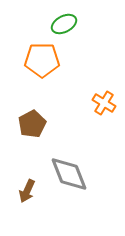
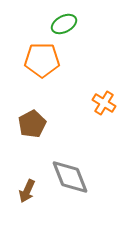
gray diamond: moved 1 px right, 3 px down
